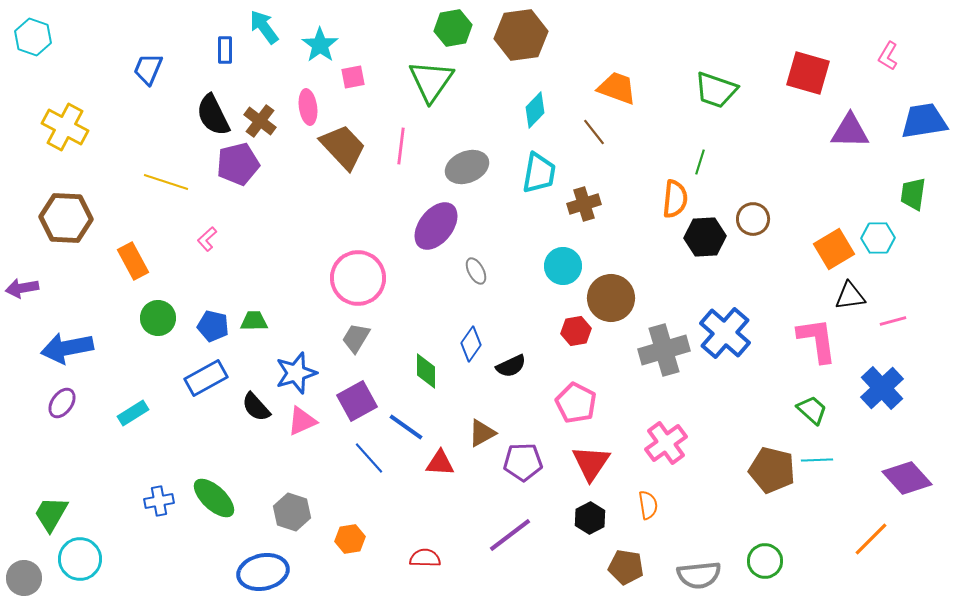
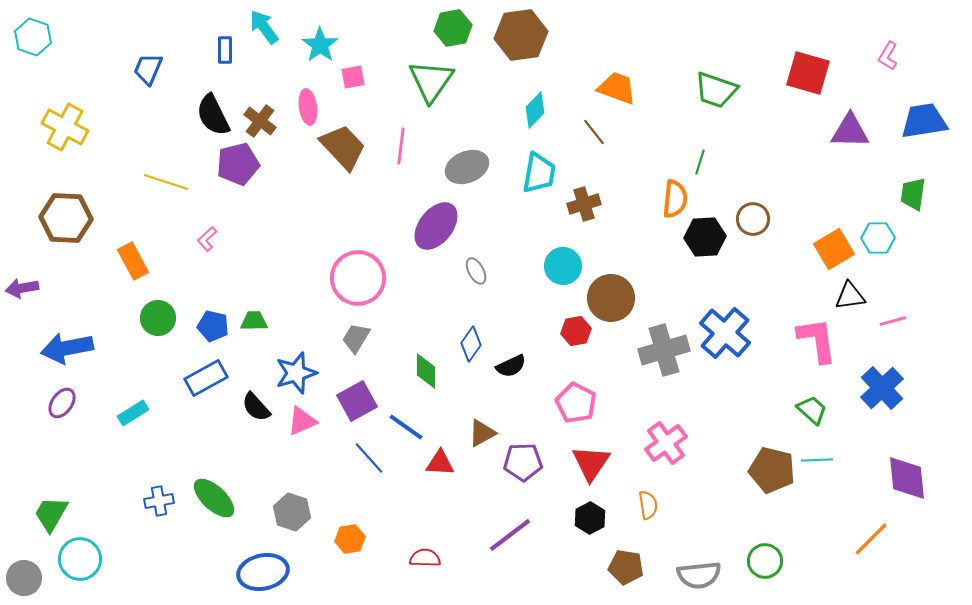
purple diamond at (907, 478): rotated 36 degrees clockwise
